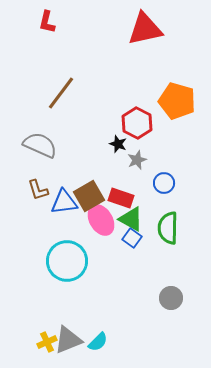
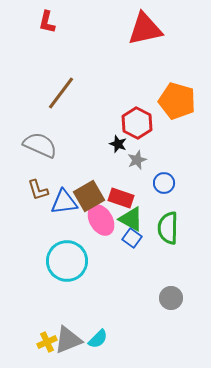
cyan semicircle: moved 3 px up
